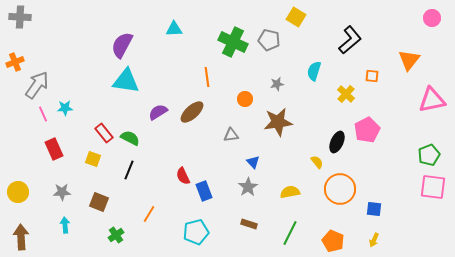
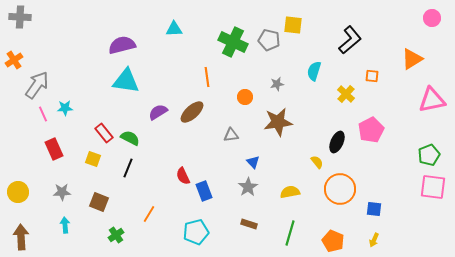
yellow square at (296, 17): moved 3 px left, 8 px down; rotated 24 degrees counterclockwise
purple semicircle at (122, 45): rotated 48 degrees clockwise
orange triangle at (409, 60): moved 3 px right, 1 px up; rotated 20 degrees clockwise
orange cross at (15, 62): moved 1 px left, 2 px up; rotated 12 degrees counterclockwise
orange circle at (245, 99): moved 2 px up
pink pentagon at (367, 130): moved 4 px right
black line at (129, 170): moved 1 px left, 2 px up
green line at (290, 233): rotated 10 degrees counterclockwise
